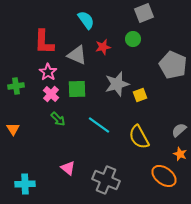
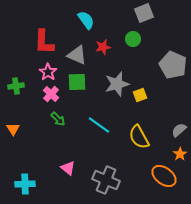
green square: moved 7 px up
orange star: rotated 16 degrees clockwise
